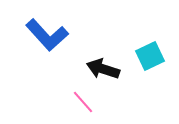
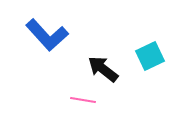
black arrow: rotated 20 degrees clockwise
pink line: moved 2 px up; rotated 40 degrees counterclockwise
